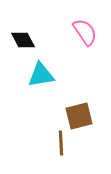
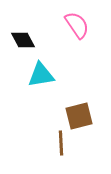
pink semicircle: moved 8 px left, 7 px up
